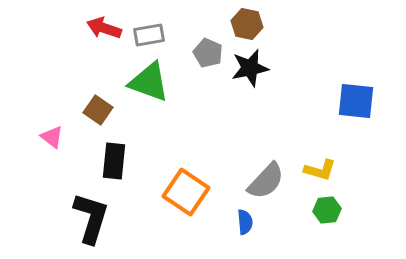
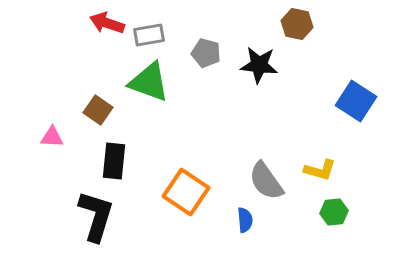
brown hexagon: moved 50 px right
red arrow: moved 3 px right, 5 px up
gray pentagon: moved 2 px left; rotated 8 degrees counterclockwise
black star: moved 9 px right, 3 px up; rotated 18 degrees clockwise
blue square: rotated 27 degrees clockwise
pink triangle: rotated 35 degrees counterclockwise
gray semicircle: rotated 102 degrees clockwise
green hexagon: moved 7 px right, 2 px down
black L-shape: moved 5 px right, 2 px up
blue semicircle: moved 2 px up
